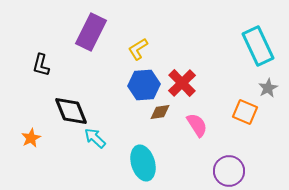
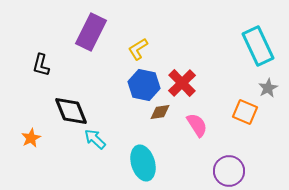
blue hexagon: rotated 16 degrees clockwise
cyan arrow: moved 1 px down
